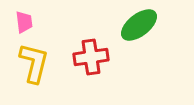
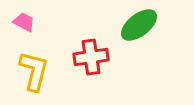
pink trapezoid: rotated 55 degrees counterclockwise
yellow L-shape: moved 8 px down
